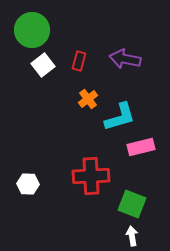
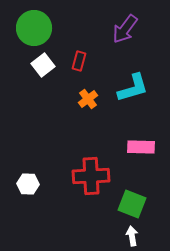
green circle: moved 2 px right, 2 px up
purple arrow: moved 30 px up; rotated 64 degrees counterclockwise
cyan L-shape: moved 13 px right, 29 px up
pink rectangle: rotated 16 degrees clockwise
